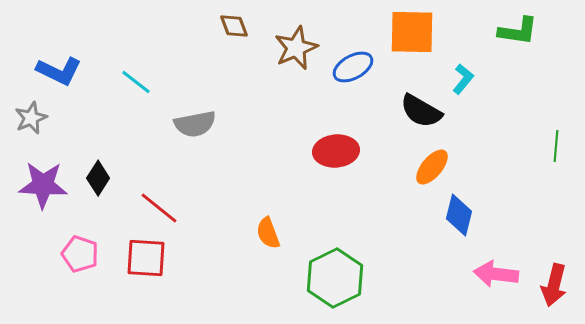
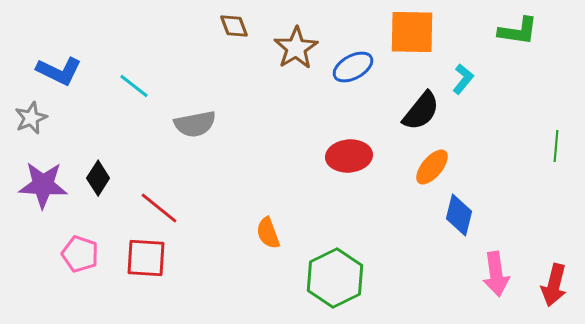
brown star: rotated 9 degrees counterclockwise
cyan line: moved 2 px left, 4 px down
black semicircle: rotated 81 degrees counterclockwise
red ellipse: moved 13 px right, 5 px down
pink arrow: rotated 105 degrees counterclockwise
